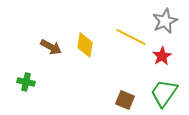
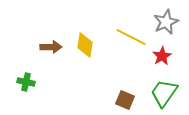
gray star: moved 1 px right, 1 px down
brown arrow: rotated 30 degrees counterclockwise
